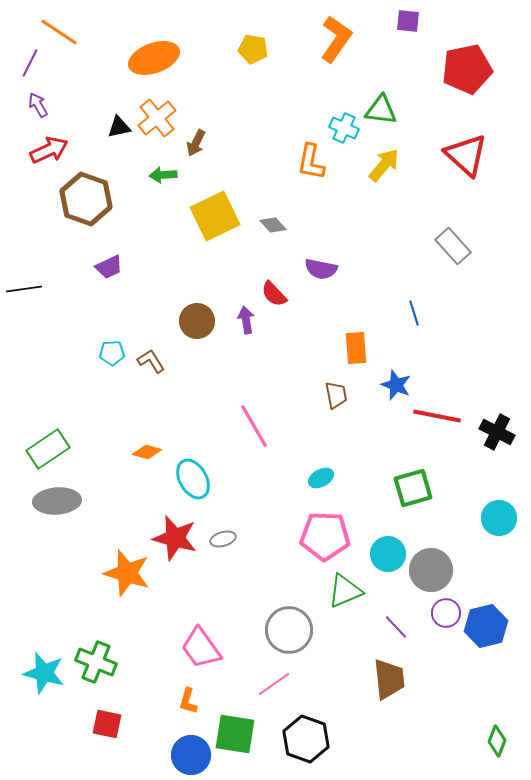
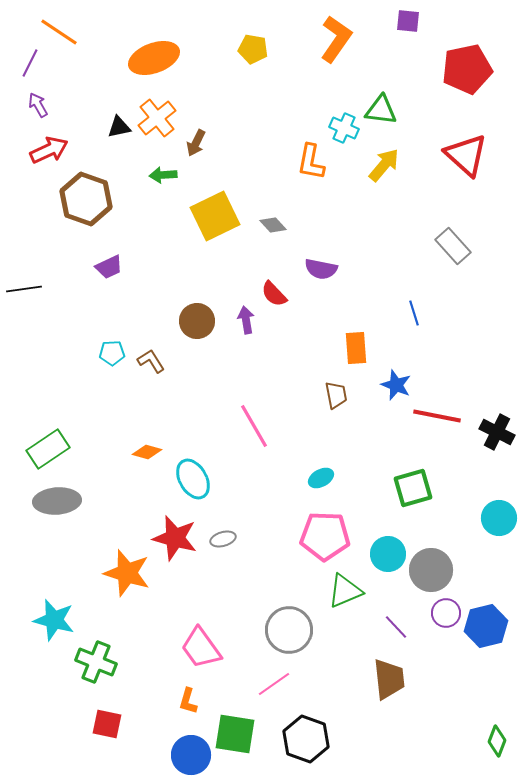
cyan star at (44, 673): moved 10 px right, 53 px up
